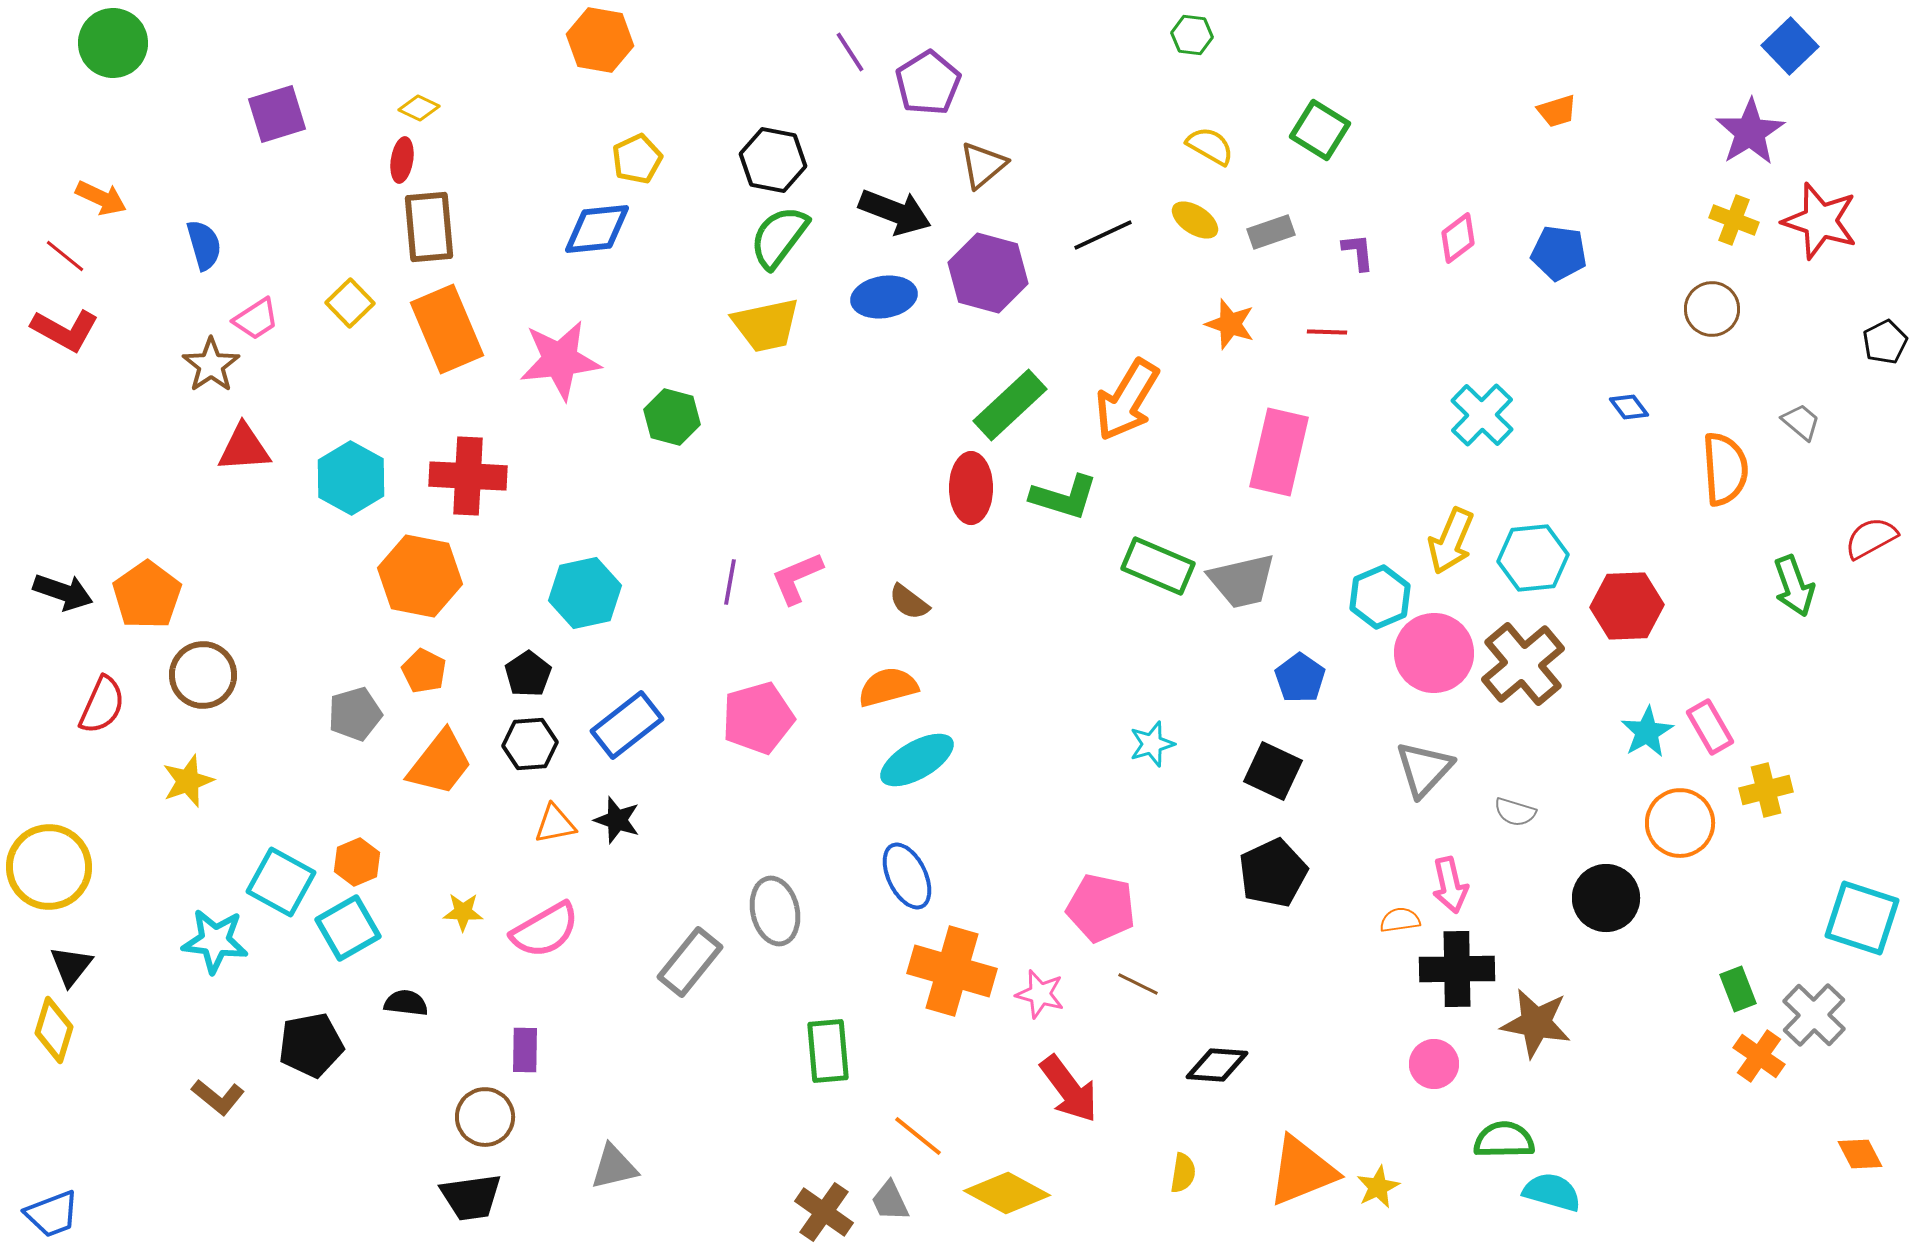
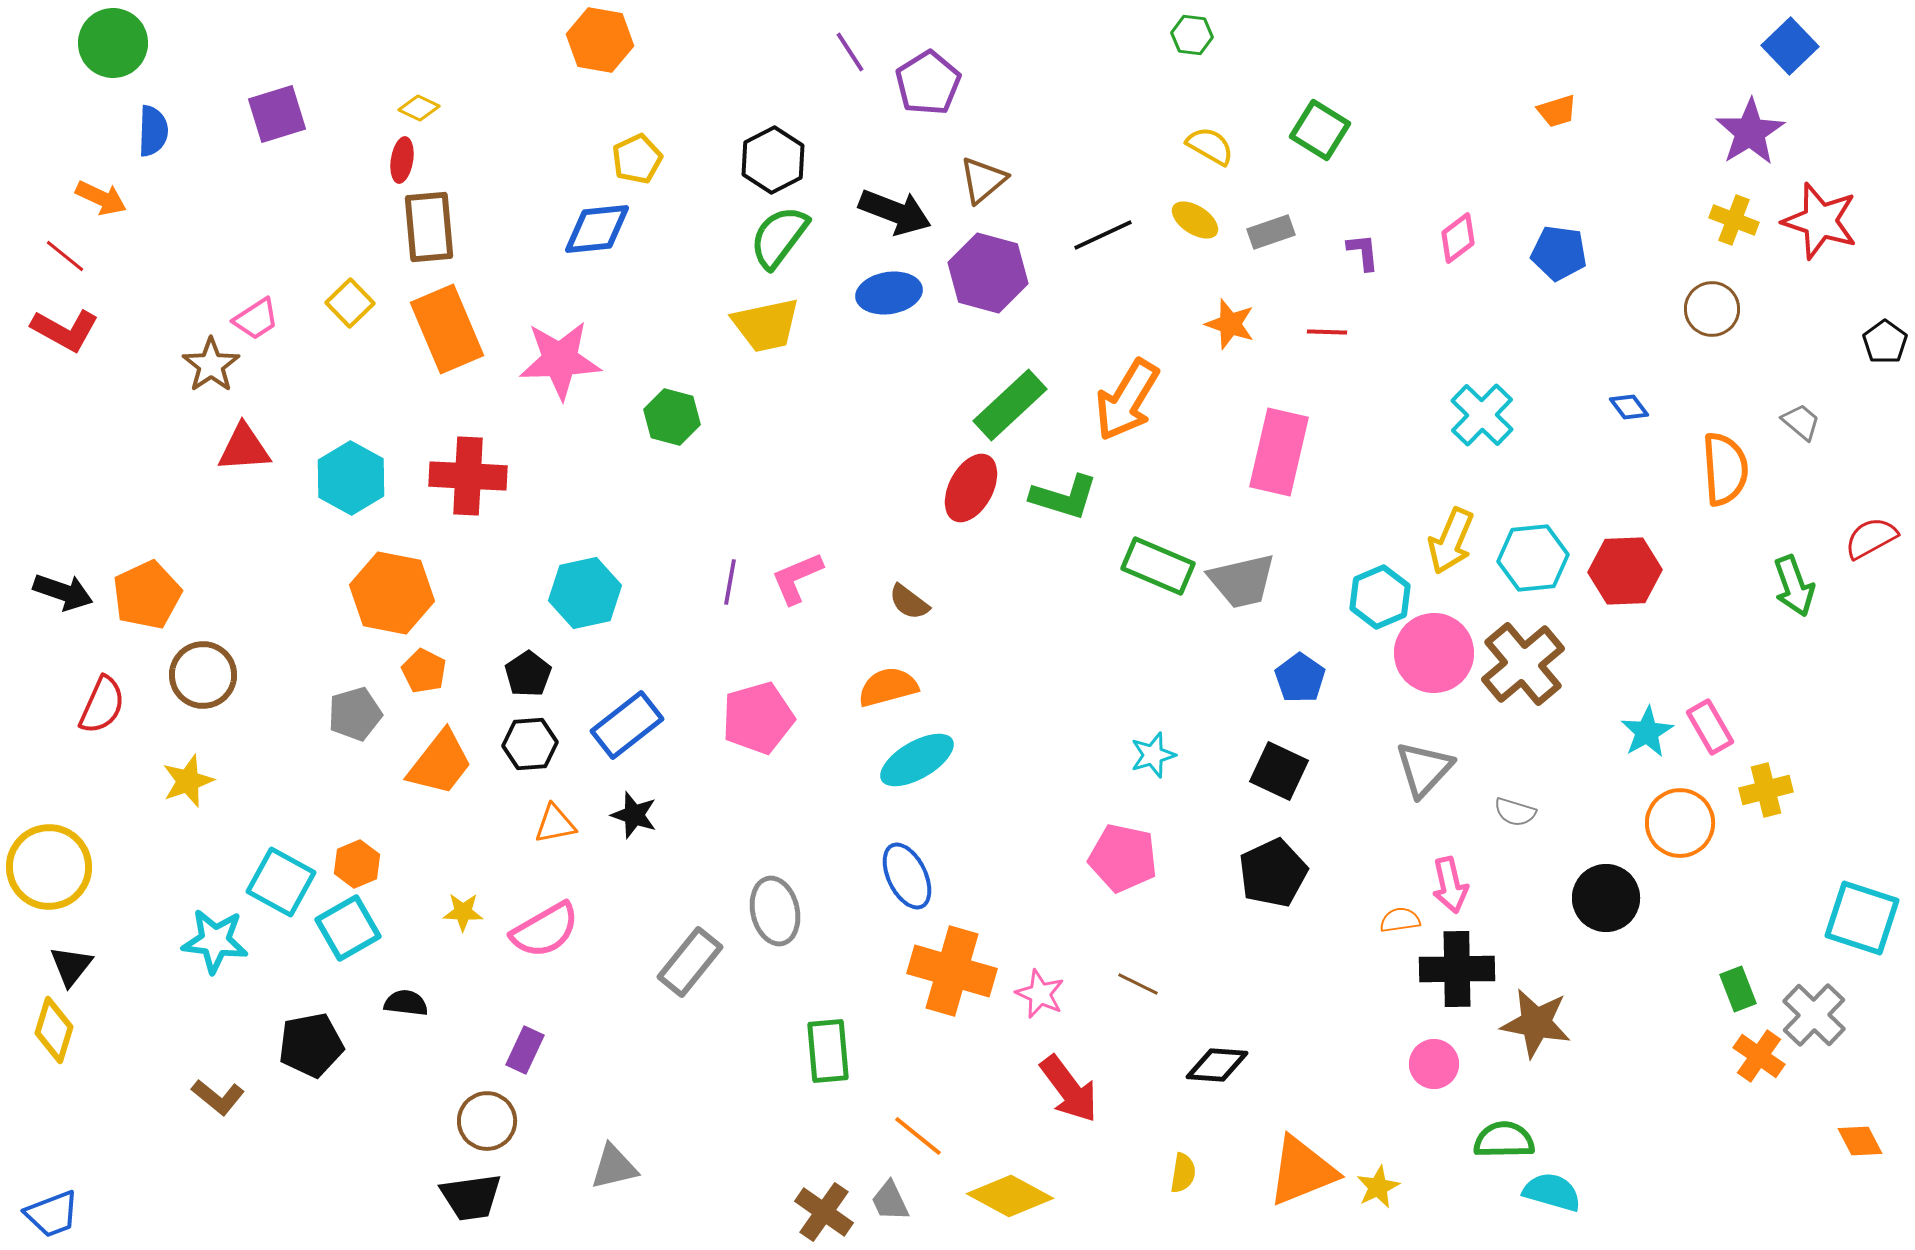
black hexagon at (773, 160): rotated 22 degrees clockwise
brown triangle at (983, 165): moved 15 px down
blue semicircle at (204, 245): moved 51 px left, 114 px up; rotated 18 degrees clockwise
purple L-shape at (1358, 252): moved 5 px right
blue ellipse at (884, 297): moved 5 px right, 4 px up
black pentagon at (1885, 342): rotated 9 degrees counterclockwise
pink star at (560, 360): rotated 4 degrees clockwise
red ellipse at (971, 488): rotated 28 degrees clockwise
orange hexagon at (420, 576): moved 28 px left, 17 px down
orange pentagon at (147, 595): rotated 10 degrees clockwise
red hexagon at (1627, 606): moved 2 px left, 35 px up
cyan star at (1152, 744): moved 1 px right, 11 px down
black square at (1273, 771): moved 6 px right
black star at (617, 820): moved 17 px right, 5 px up
orange hexagon at (357, 862): moved 2 px down
pink pentagon at (1101, 908): moved 22 px right, 50 px up
pink star at (1040, 994): rotated 9 degrees clockwise
purple rectangle at (525, 1050): rotated 24 degrees clockwise
brown circle at (485, 1117): moved 2 px right, 4 px down
orange diamond at (1860, 1154): moved 13 px up
yellow diamond at (1007, 1193): moved 3 px right, 3 px down
